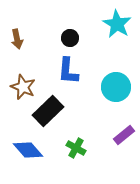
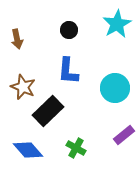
cyan star: rotated 12 degrees clockwise
black circle: moved 1 px left, 8 px up
cyan circle: moved 1 px left, 1 px down
